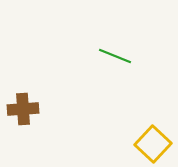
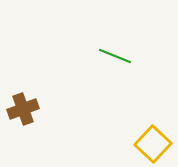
brown cross: rotated 16 degrees counterclockwise
